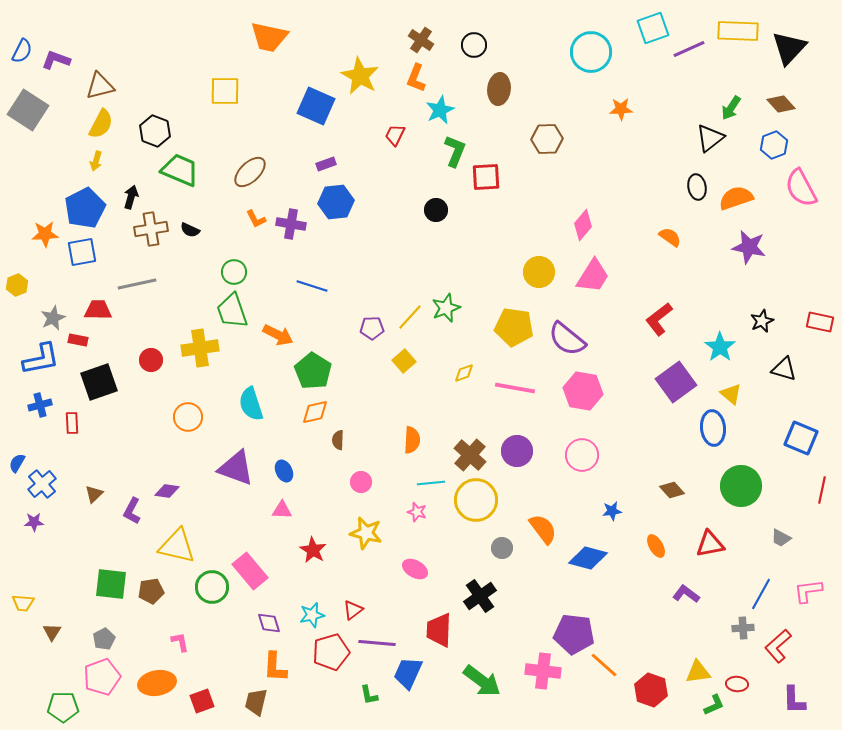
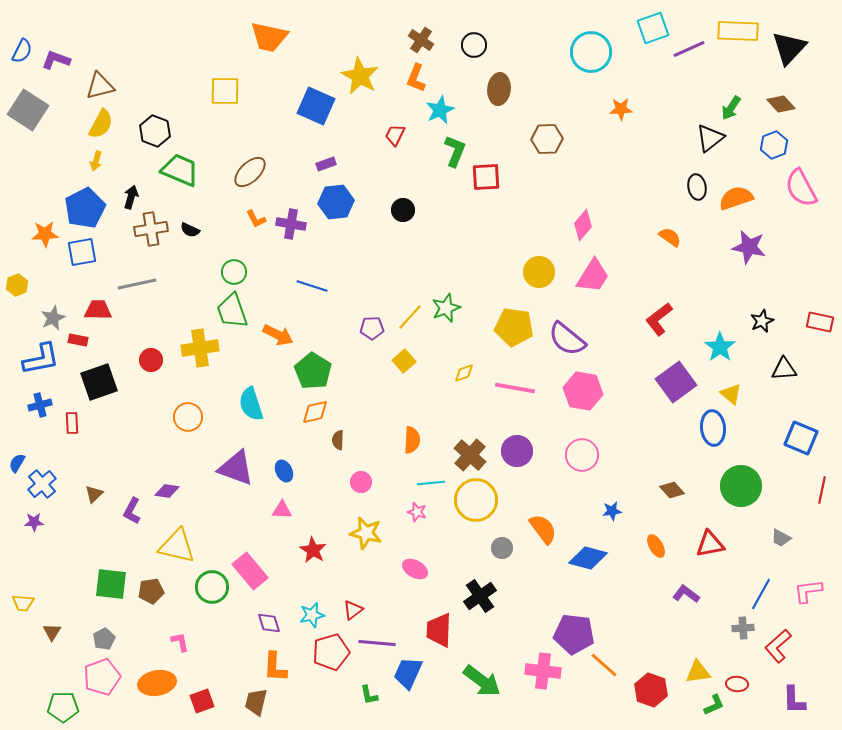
black circle at (436, 210): moved 33 px left
black triangle at (784, 369): rotated 20 degrees counterclockwise
